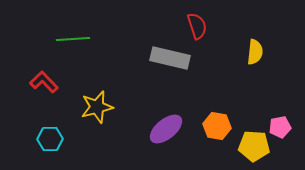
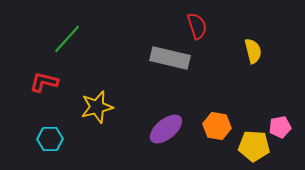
green line: moved 6 px left; rotated 44 degrees counterclockwise
yellow semicircle: moved 2 px left, 1 px up; rotated 20 degrees counterclockwise
red L-shape: rotated 32 degrees counterclockwise
